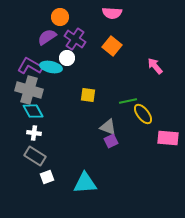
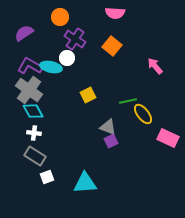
pink semicircle: moved 3 px right
purple semicircle: moved 23 px left, 4 px up
gray cross: rotated 20 degrees clockwise
yellow square: rotated 35 degrees counterclockwise
pink rectangle: rotated 20 degrees clockwise
